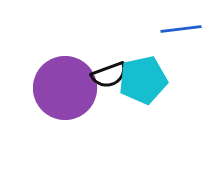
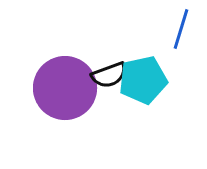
blue line: rotated 66 degrees counterclockwise
